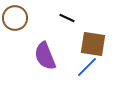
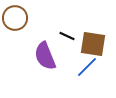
black line: moved 18 px down
